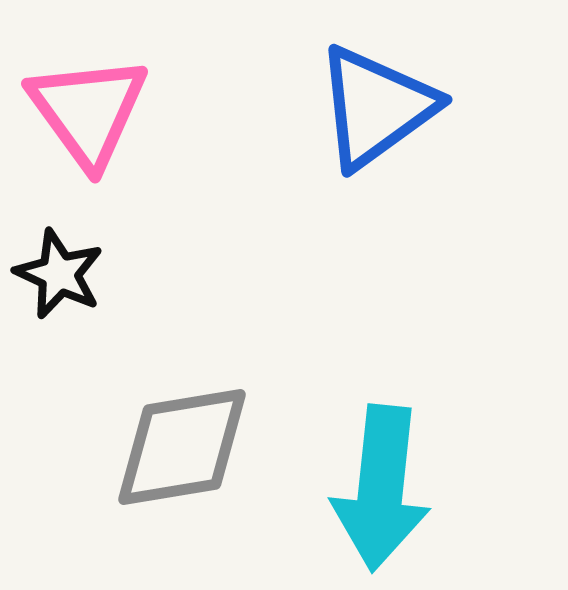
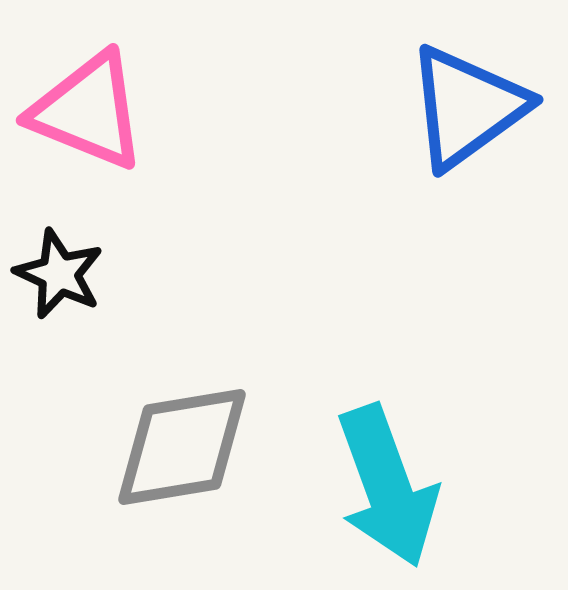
blue triangle: moved 91 px right
pink triangle: rotated 32 degrees counterclockwise
cyan arrow: moved 6 px right, 2 px up; rotated 26 degrees counterclockwise
